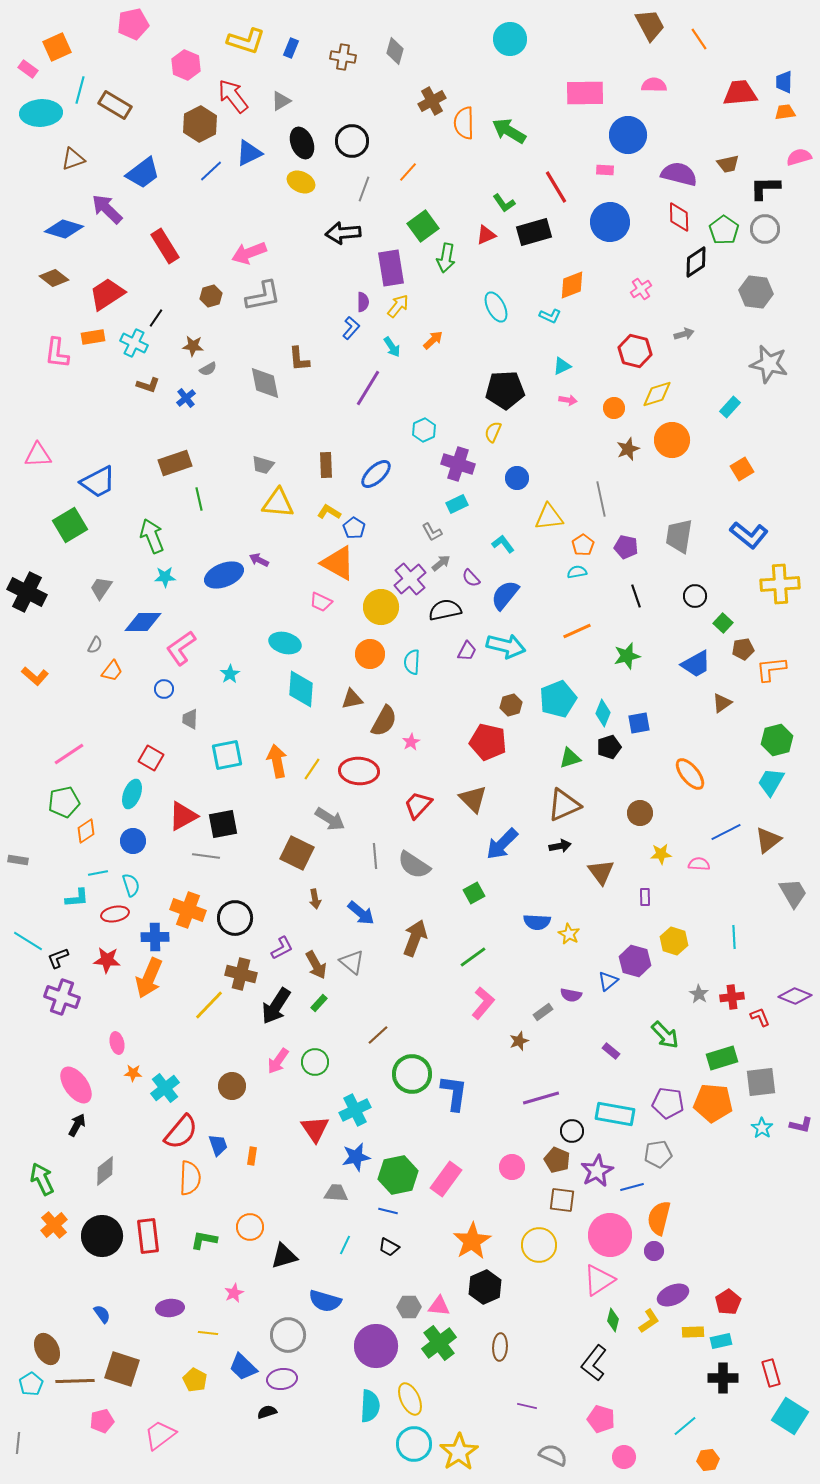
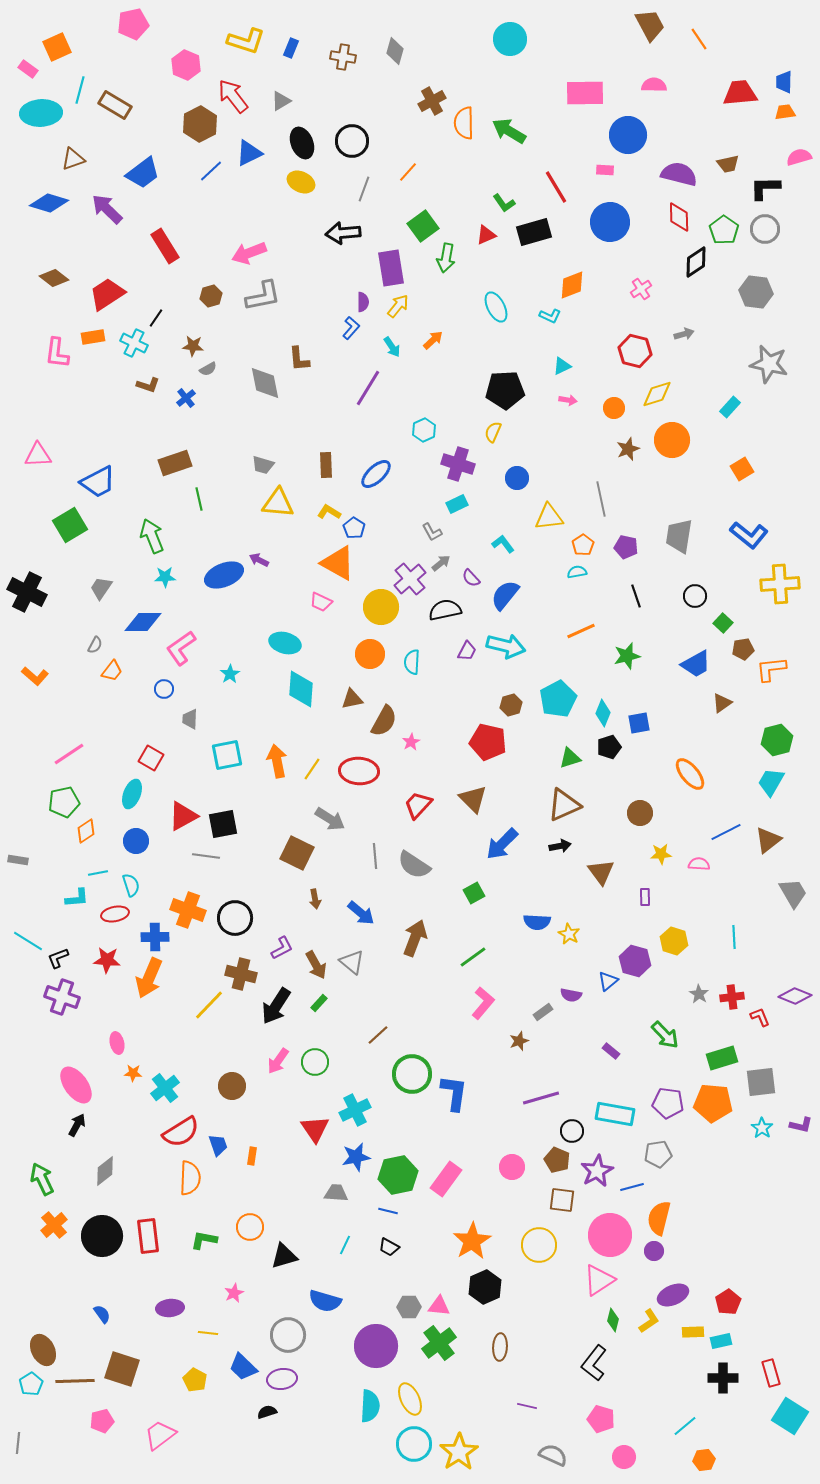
blue diamond at (64, 229): moved 15 px left, 26 px up
orange line at (577, 631): moved 4 px right
cyan pentagon at (558, 699): rotated 6 degrees counterclockwise
blue circle at (133, 841): moved 3 px right
red semicircle at (181, 1132): rotated 18 degrees clockwise
brown ellipse at (47, 1349): moved 4 px left, 1 px down
orange hexagon at (708, 1460): moved 4 px left
